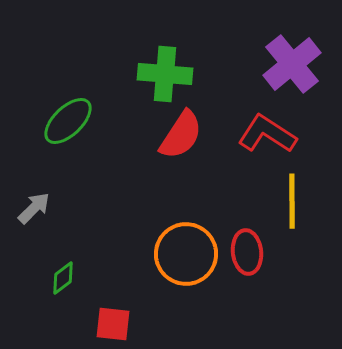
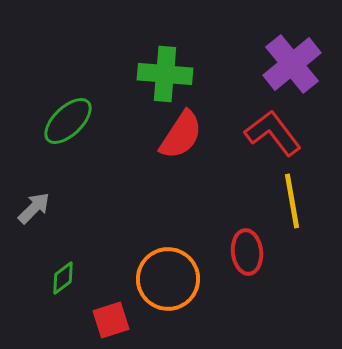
red L-shape: moved 6 px right, 1 px up; rotated 20 degrees clockwise
yellow line: rotated 10 degrees counterclockwise
orange circle: moved 18 px left, 25 px down
red square: moved 2 px left, 4 px up; rotated 24 degrees counterclockwise
